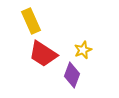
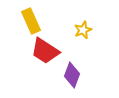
yellow star: moved 20 px up
red trapezoid: moved 2 px right, 3 px up
